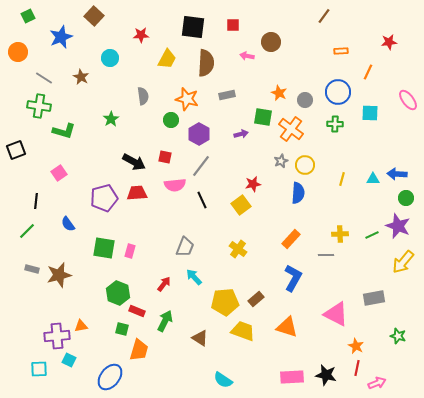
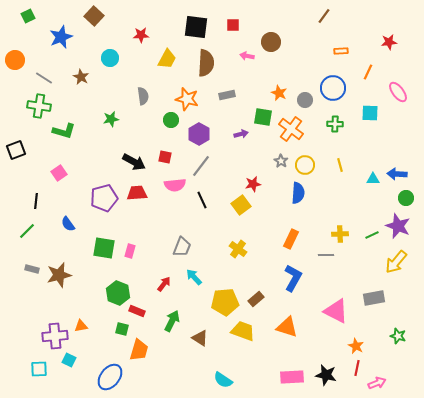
black square at (193, 27): moved 3 px right
orange circle at (18, 52): moved 3 px left, 8 px down
blue circle at (338, 92): moved 5 px left, 4 px up
pink ellipse at (408, 100): moved 10 px left, 8 px up
green star at (111, 119): rotated 21 degrees clockwise
gray star at (281, 161): rotated 16 degrees counterclockwise
yellow line at (342, 179): moved 2 px left, 14 px up; rotated 32 degrees counterclockwise
orange rectangle at (291, 239): rotated 18 degrees counterclockwise
gray trapezoid at (185, 247): moved 3 px left
yellow arrow at (403, 262): moved 7 px left
pink triangle at (336, 314): moved 3 px up
green arrow at (165, 321): moved 7 px right
purple cross at (57, 336): moved 2 px left
